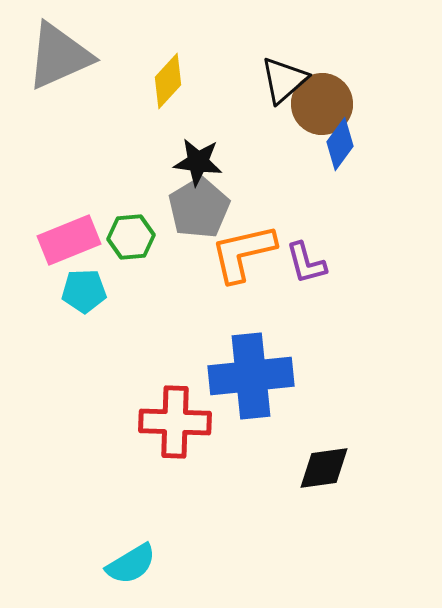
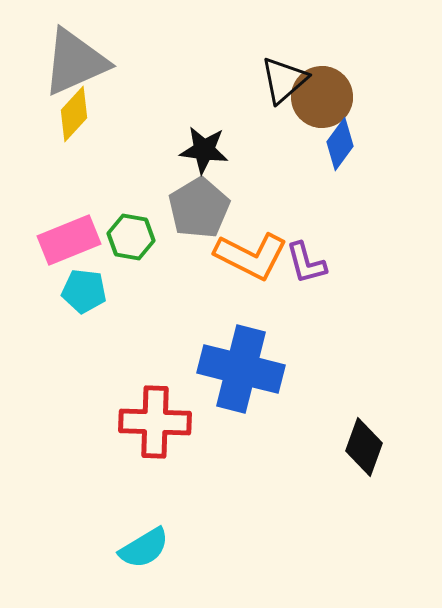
gray triangle: moved 16 px right, 6 px down
yellow diamond: moved 94 px left, 33 px down
brown circle: moved 7 px up
black star: moved 6 px right, 12 px up
green hexagon: rotated 15 degrees clockwise
orange L-shape: moved 8 px right, 3 px down; rotated 140 degrees counterclockwise
cyan pentagon: rotated 9 degrees clockwise
blue cross: moved 10 px left, 7 px up; rotated 20 degrees clockwise
red cross: moved 20 px left
black diamond: moved 40 px right, 21 px up; rotated 62 degrees counterclockwise
cyan semicircle: moved 13 px right, 16 px up
